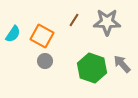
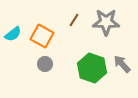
gray star: moved 1 px left
cyan semicircle: rotated 18 degrees clockwise
gray circle: moved 3 px down
